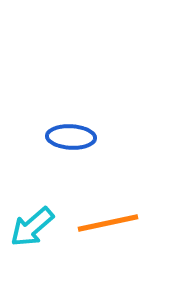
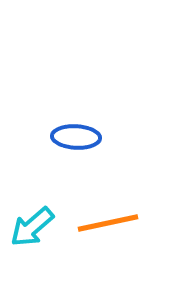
blue ellipse: moved 5 px right
